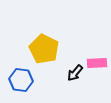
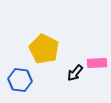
blue hexagon: moved 1 px left
